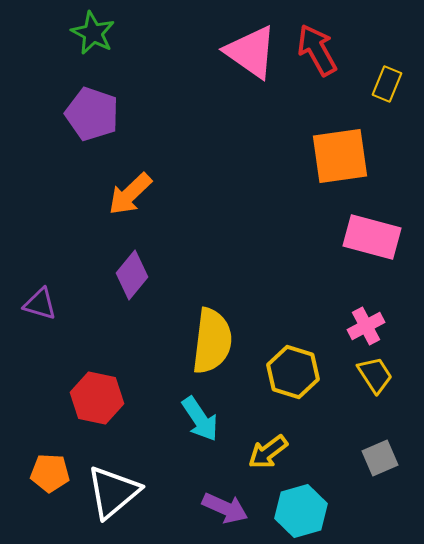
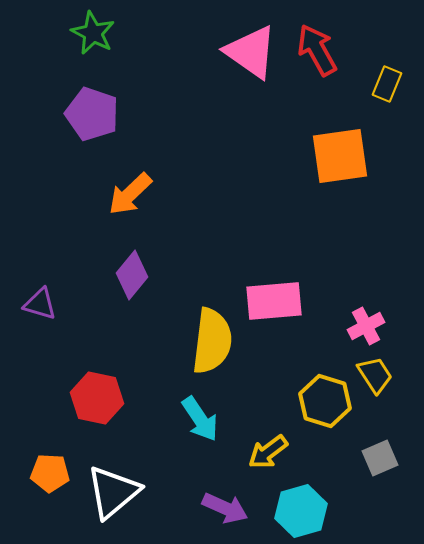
pink rectangle: moved 98 px left, 64 px down; rotated 20 degrees counterclockwise
yellow hexagon: moved 32 px right, 29 px down
